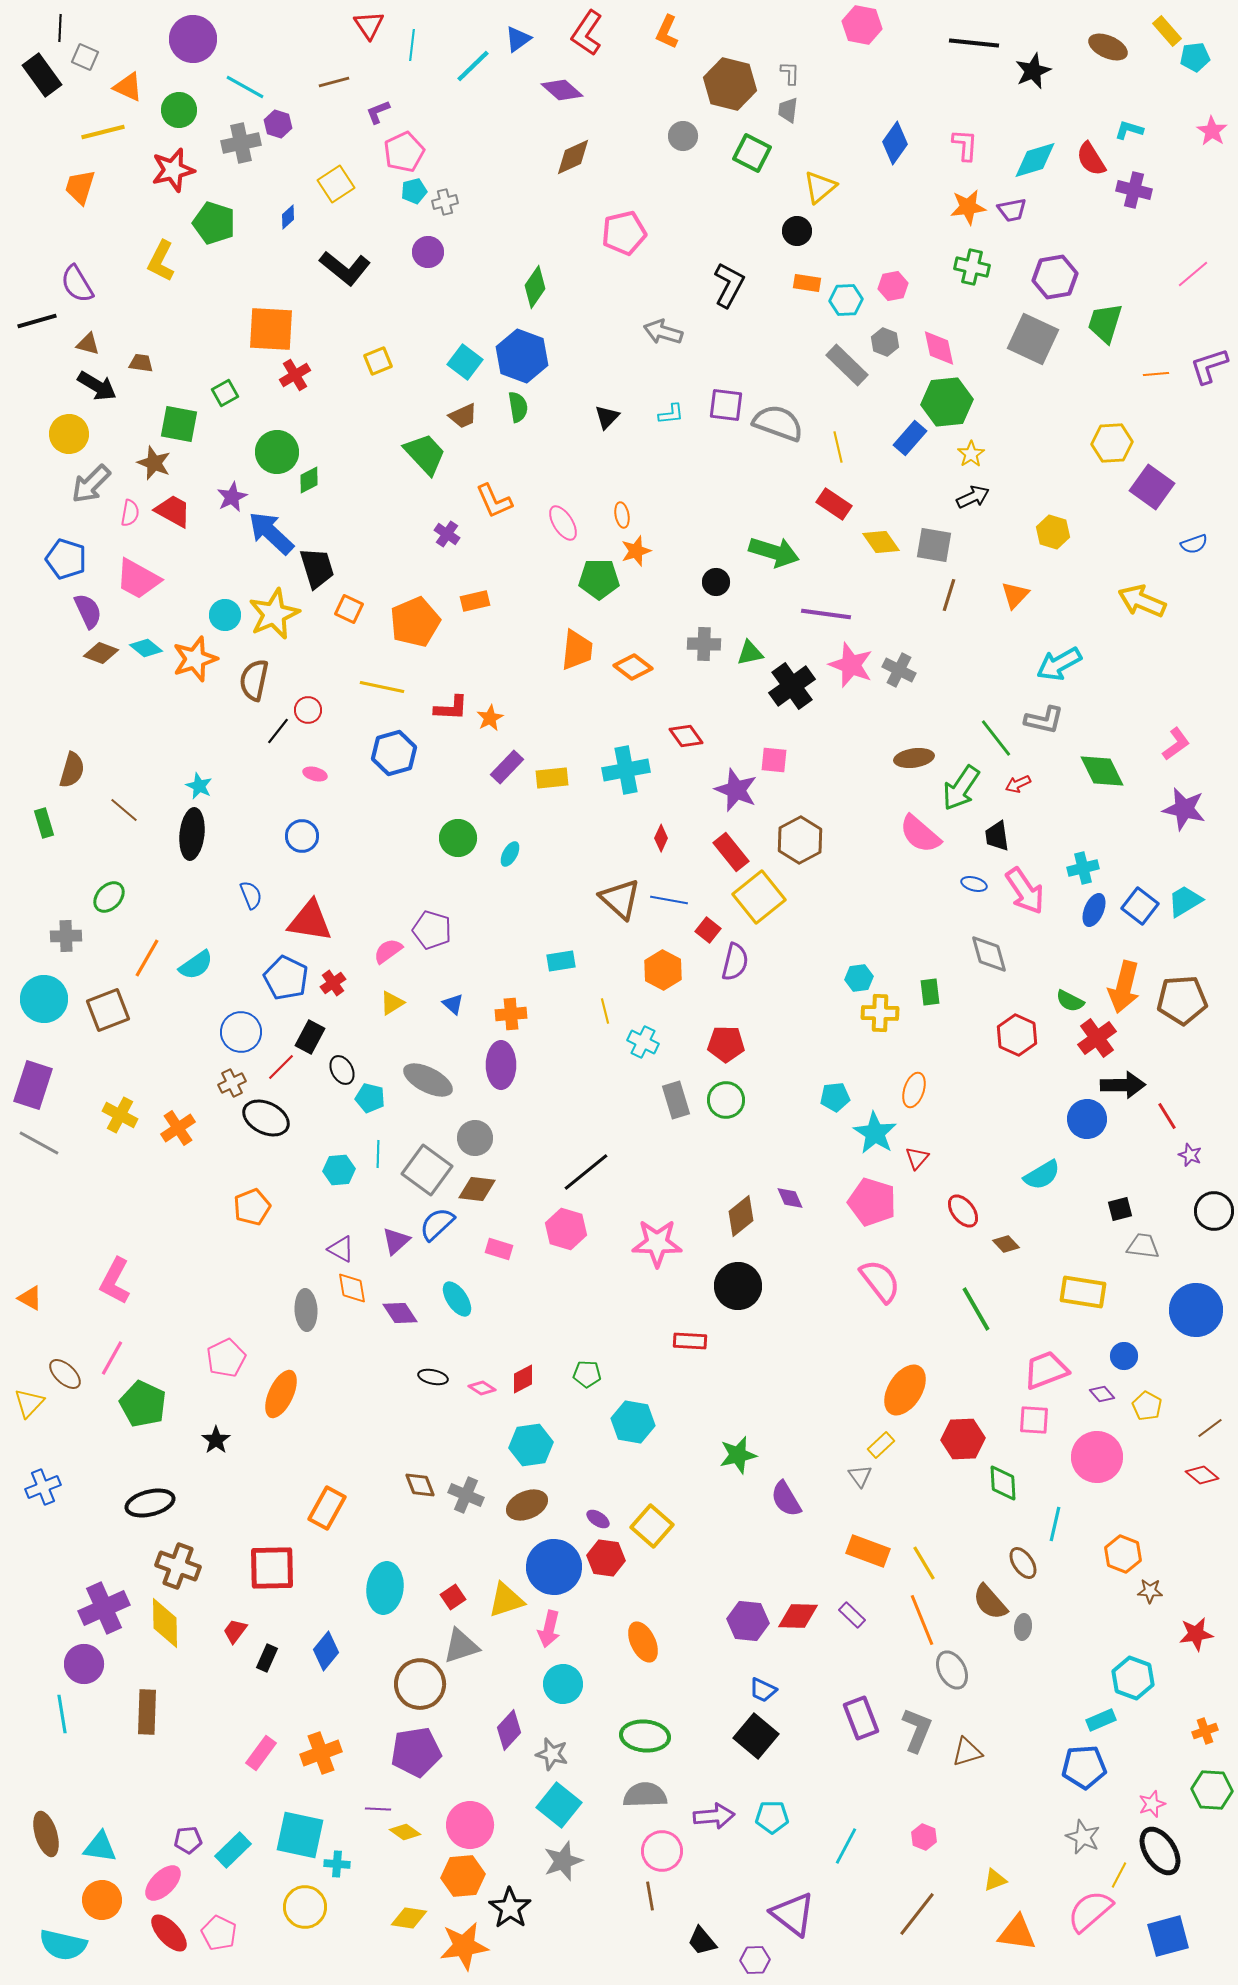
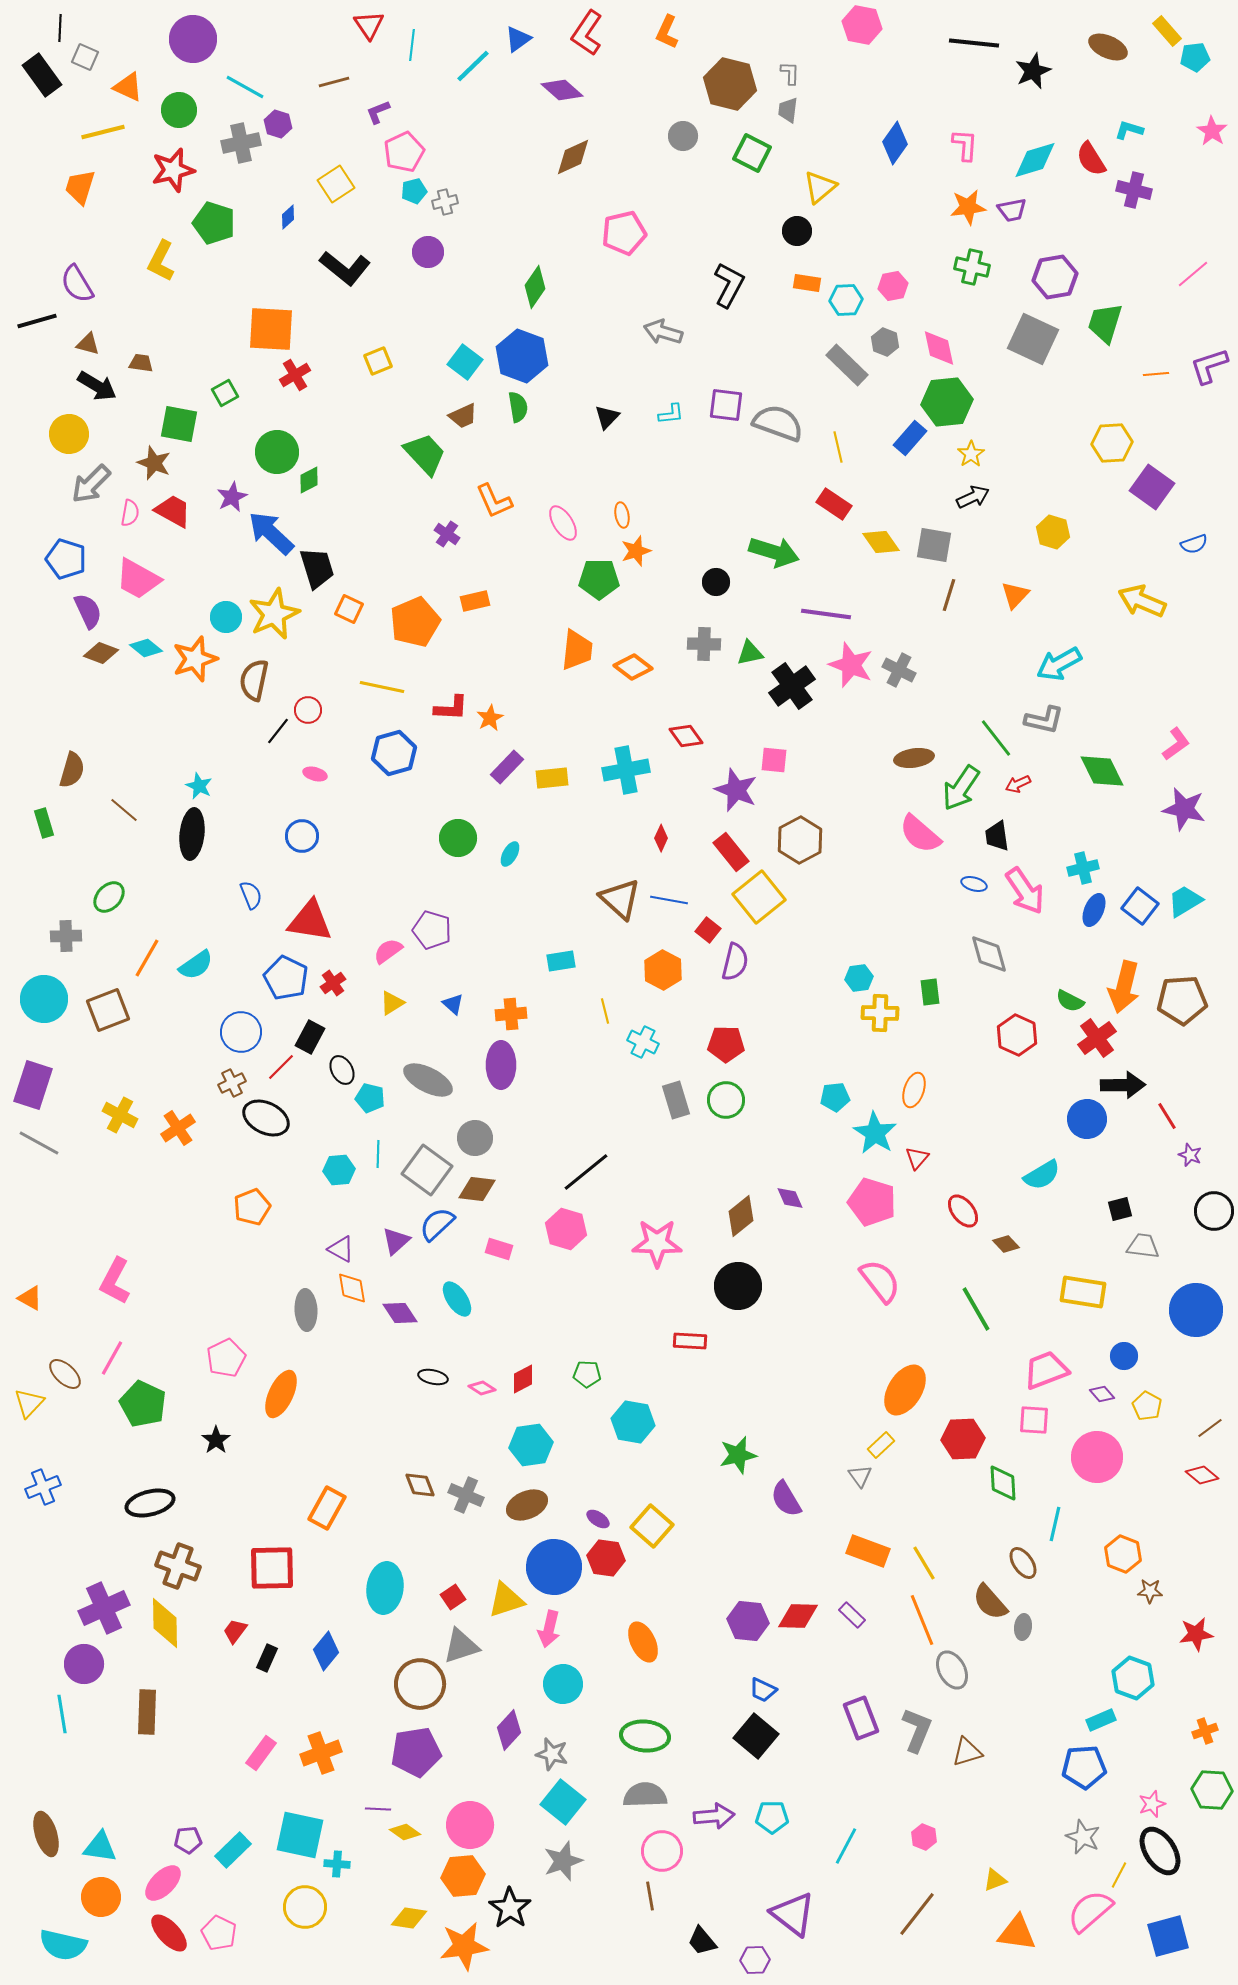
cyan circle at (225, 615): moved 1 px right, 2 px down
cyan square at (559, 1805): moved 4 px right, 3 px up
orange circle at (102, 1900): moved 1 px left, 3 px up
